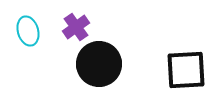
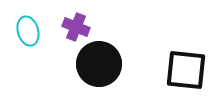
purple cross: rotated 32 degrees counterclockwise
black square: rotated 9 degrees clockwise
